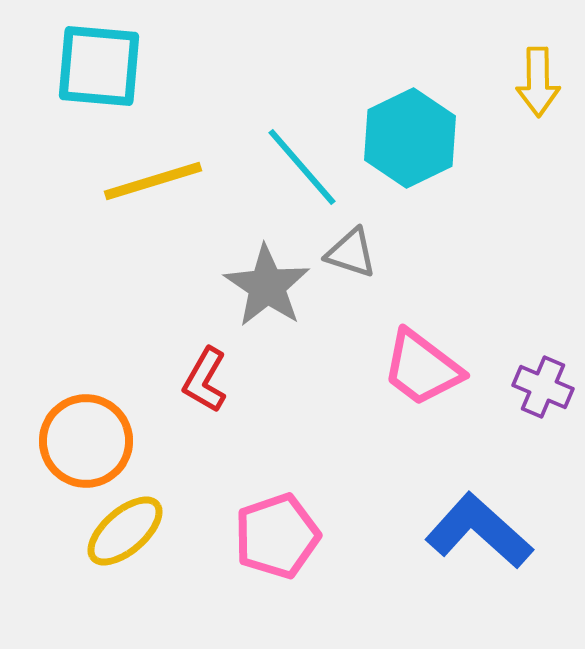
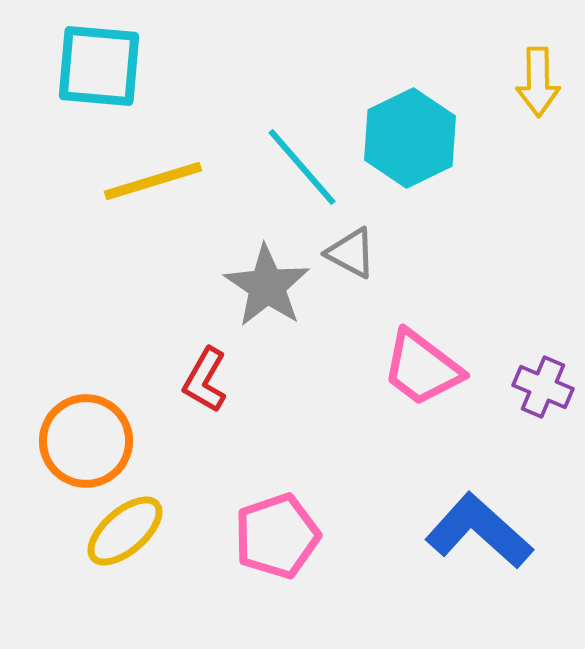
gray triangle: rotated 10 degrees clockwise
